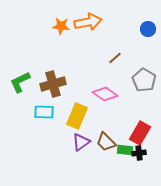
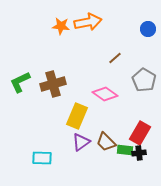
cyan rectangle: moved 2 px left, 46 px down
